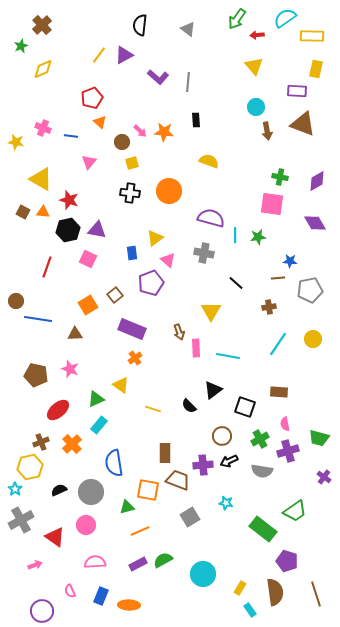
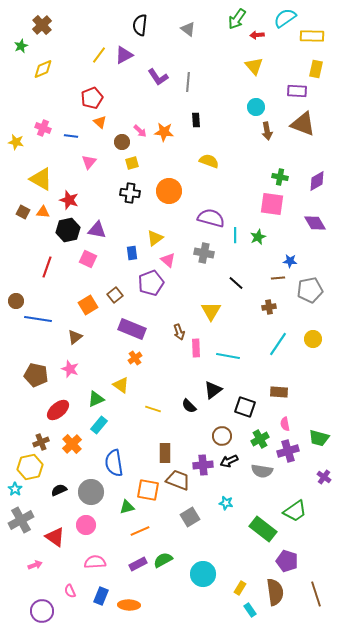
purple L-shape at (158, 77): rotated 15 degrees clockwise
green star at (258, 237): rotated 14 degrees counterclockwise
brown triangle at (75, 334): moved 3 px down; rotated 35 degrees counterclockwise
